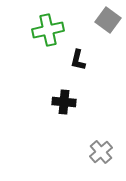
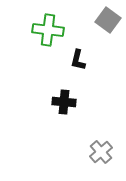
green cross: rotated 20 degrees clockwise
